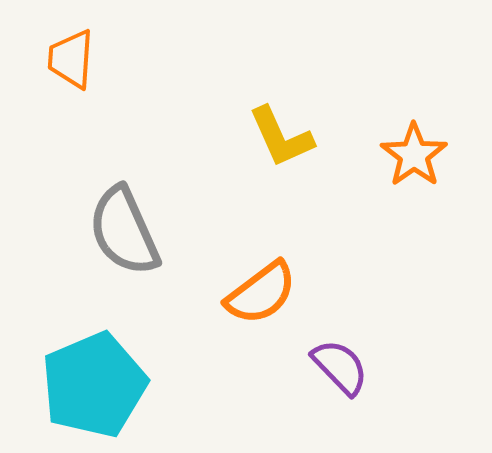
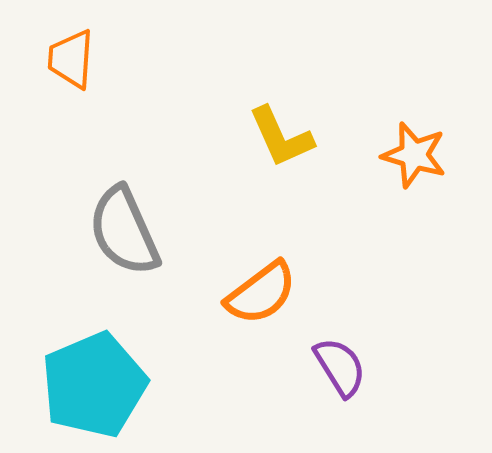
orange star: rotated 20 degrees counterclockwise
purple semicircle: rotated 12 degrees clockwise
